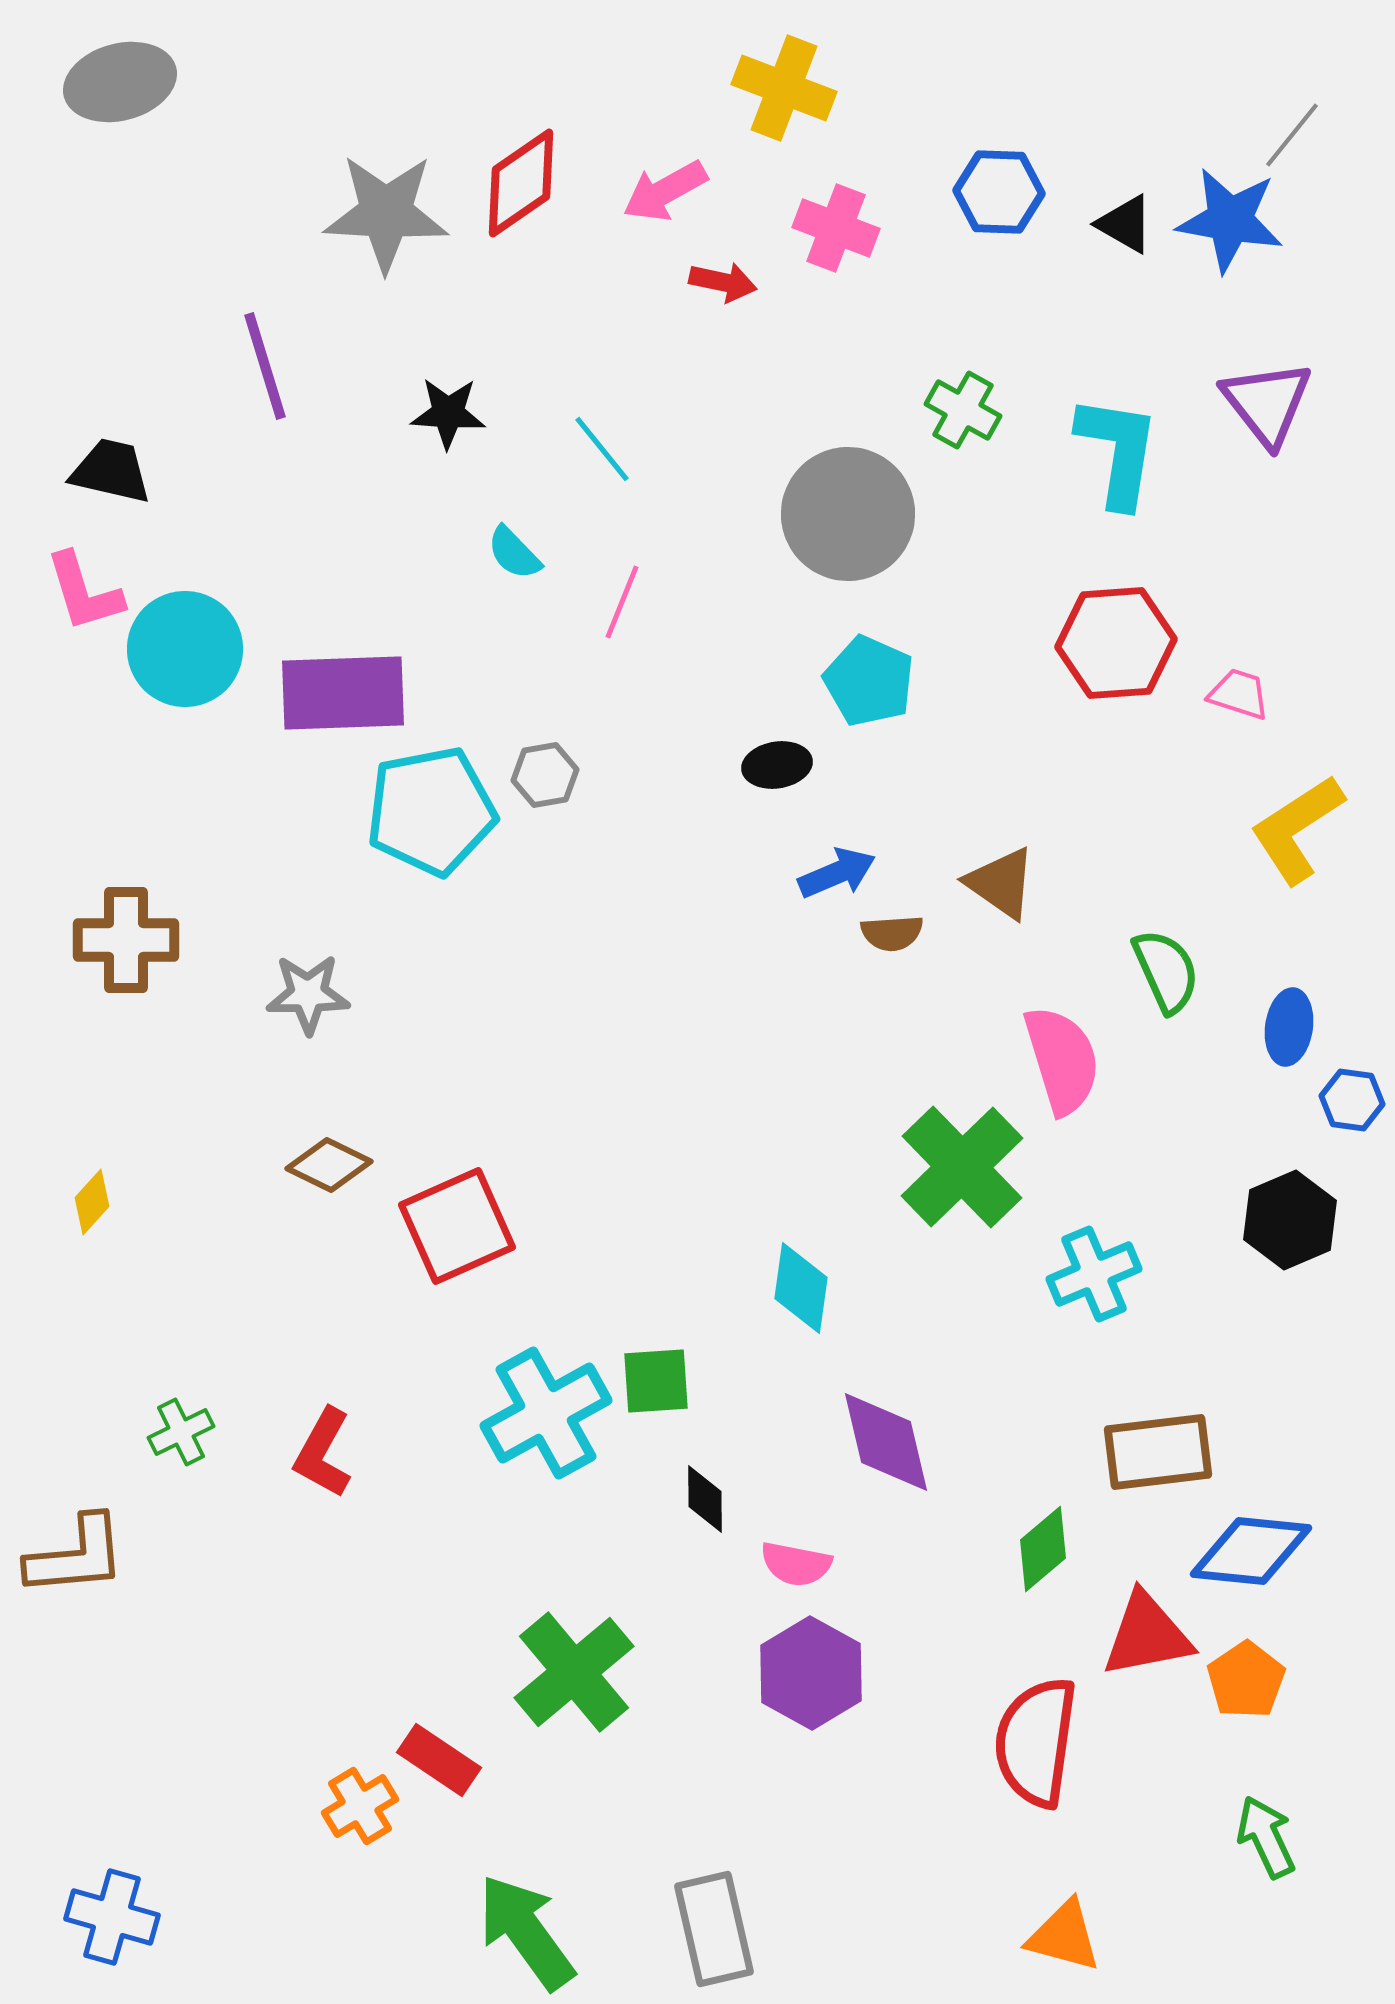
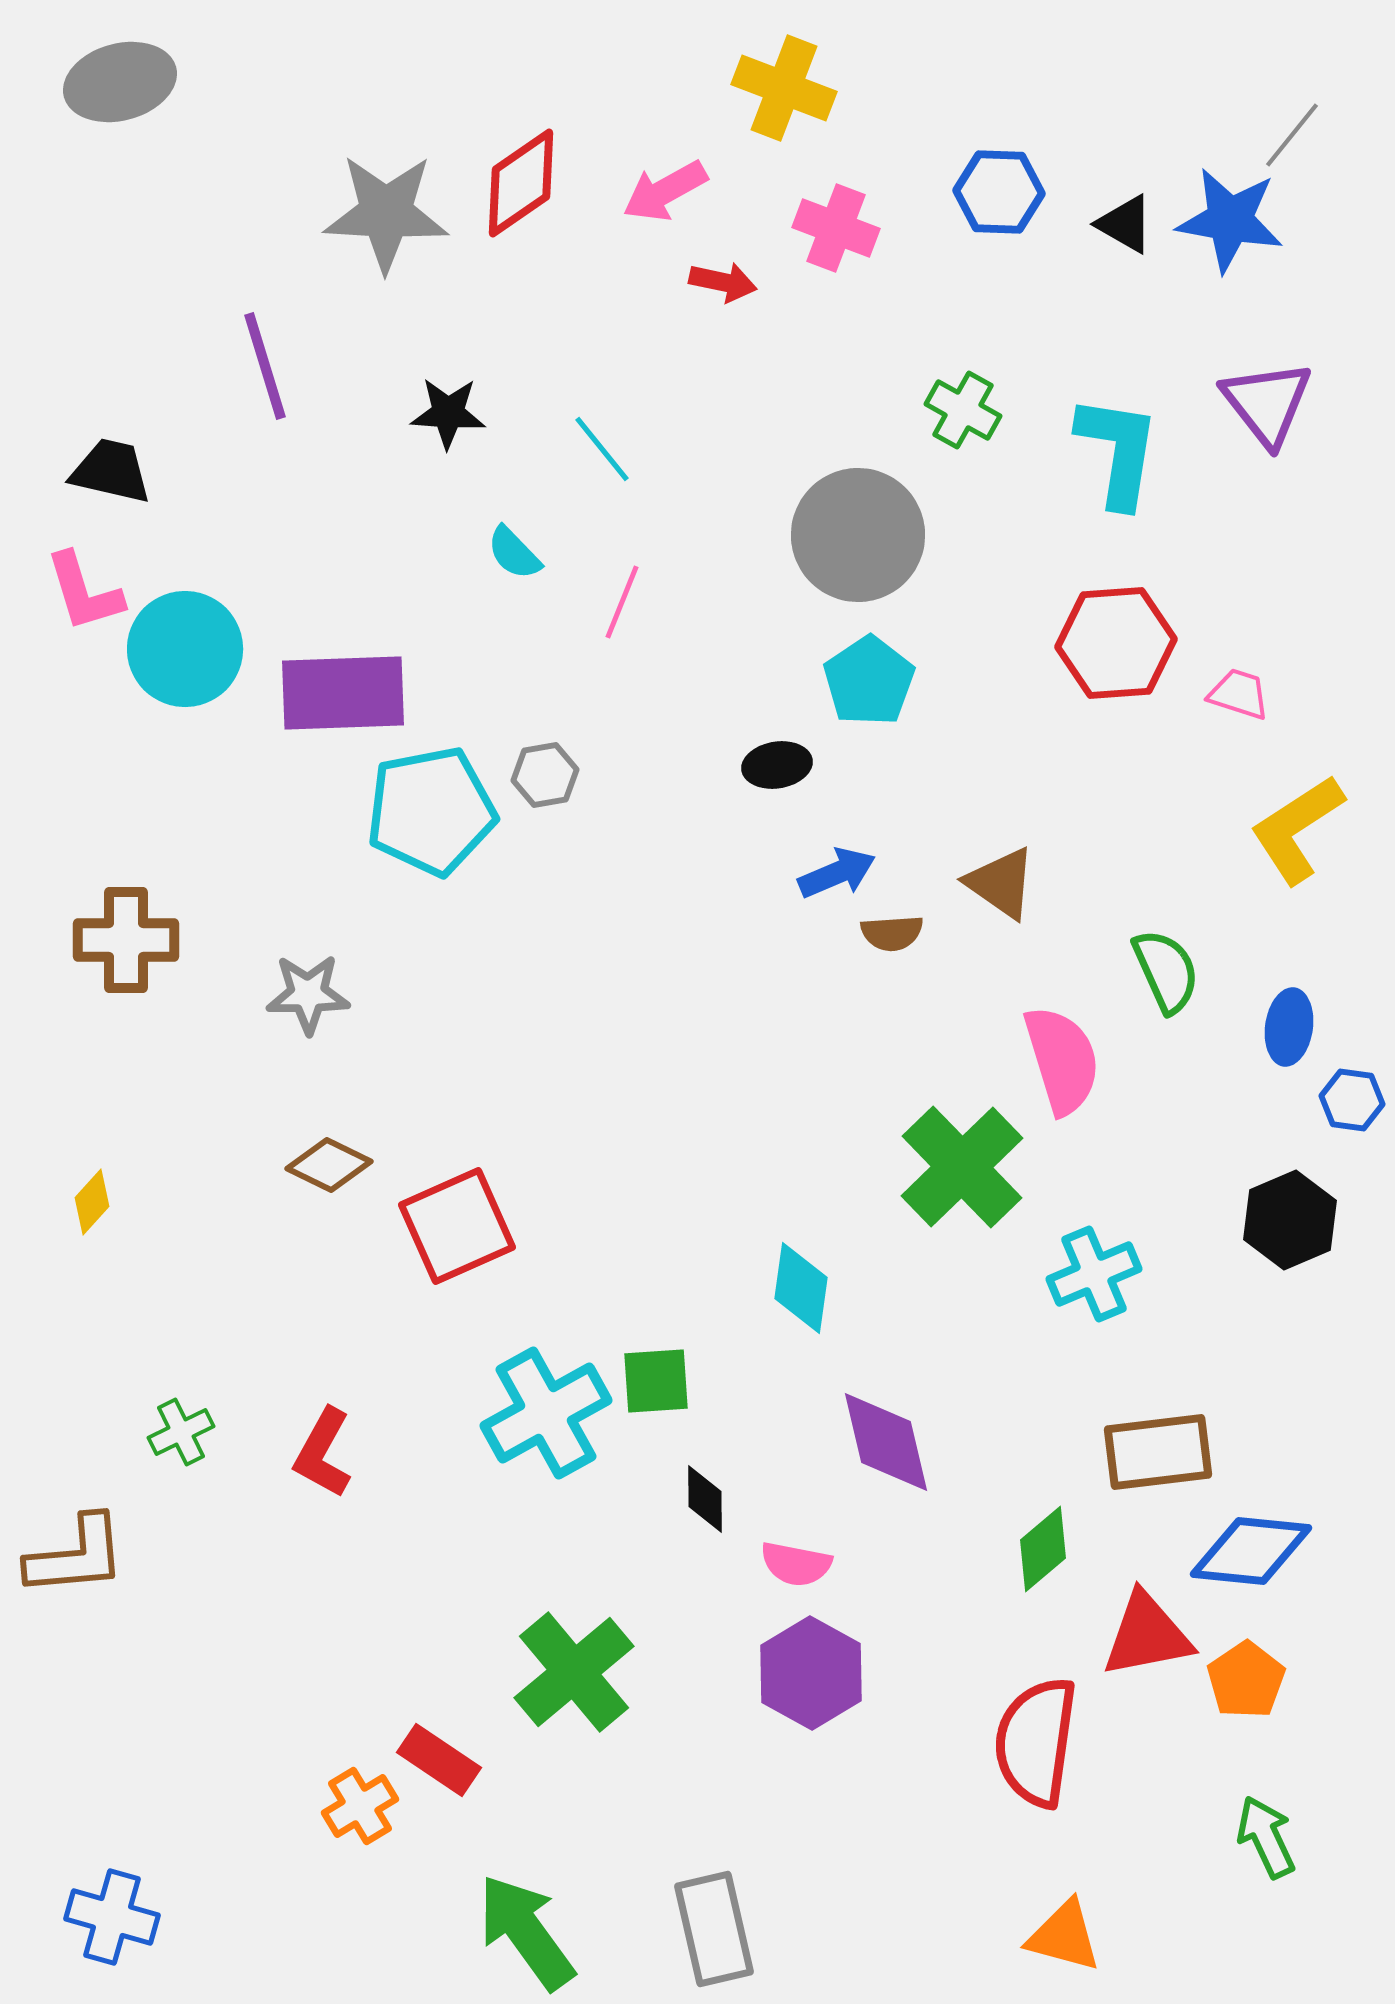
gray circle at (848, 514): moved 10 px right, 21 px down
cyan pentagon at (869, 681): rotated 14 degrees clockwise
